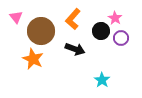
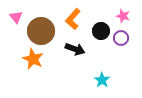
pink star: moved 8 px right, 2 px up; rotated 16 degrees counterclockwise
